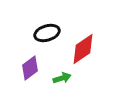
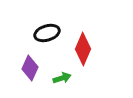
red diamond: rotated 32 degrees counterclockwise
purple diamond: rotated 30 degrees counterclockwise
